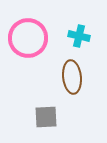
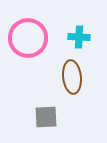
cyan cross: moved 1 px down; rotated 10 degrees counterclockwise
